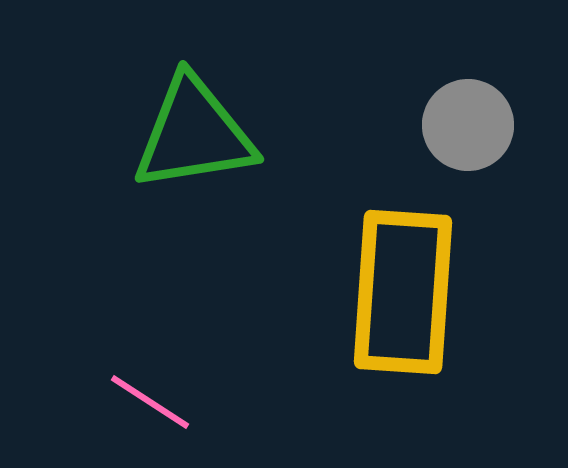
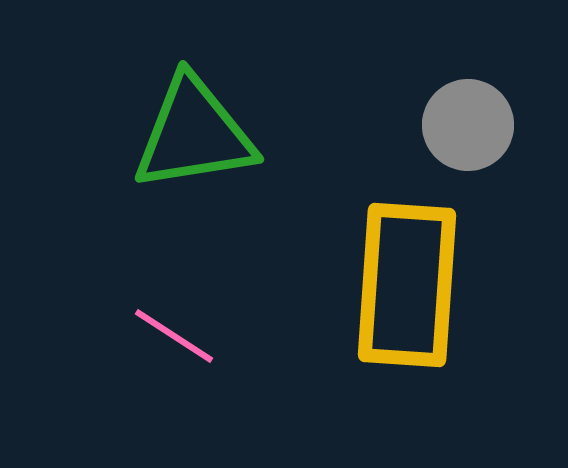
yellow rectangle: moved 4 px right, 7 px up
pink line: moved 24 px right, 66 px up
